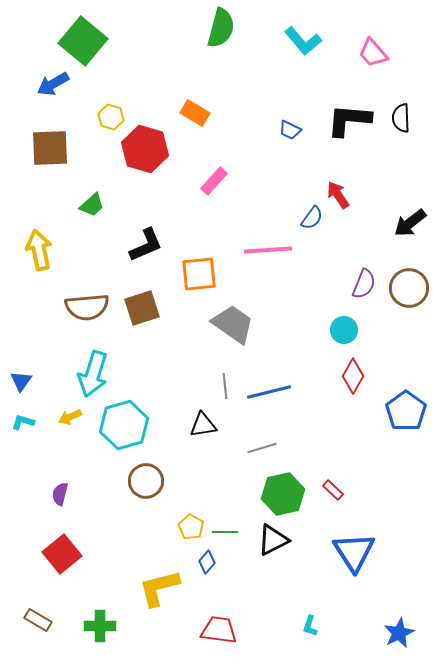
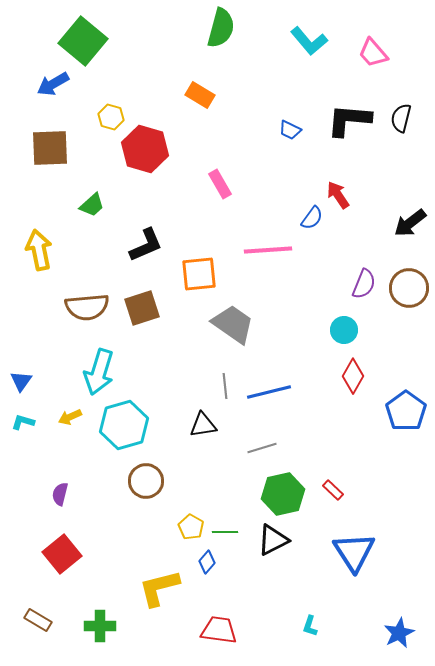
cyan L-shape at (303, 41): moved 6 px right
orange rectangle at (195, 113): moved 5 px right, 18 px up
black semicircle at (401, 118): rotated 16 degrees clockwise
pink rectangle at (214, 181): moved 6 px right, 3 px down; rotated 72 degrees counterclockwise
cyan arrow at (93, 374): moved 6 px right, 2 px up
